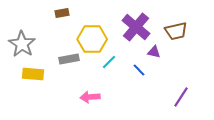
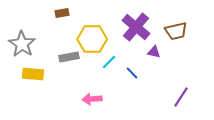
gray rectangle: moved 2 px up
blue line: moved 7 px left, 3 px down
pink arrow: moved 2 px right, 2 px down
